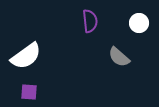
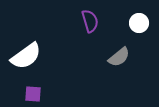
purple semicircle: rotated 10 degrees counterclockwise
gray semicircle: rotated 80 degrees counterclockwise
purple square: moved 4 px right, 2 px down
